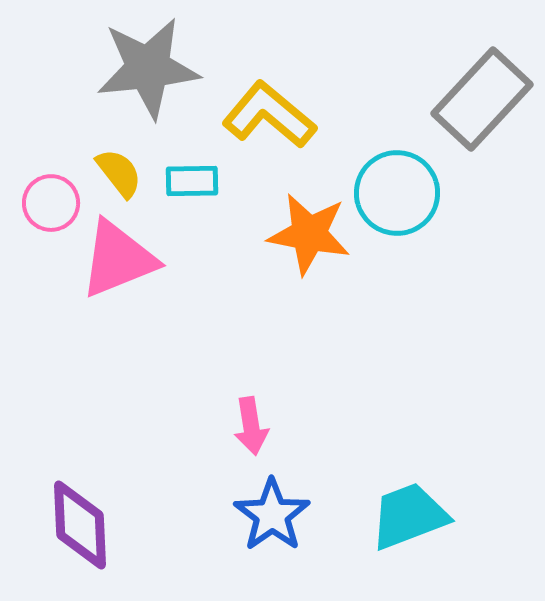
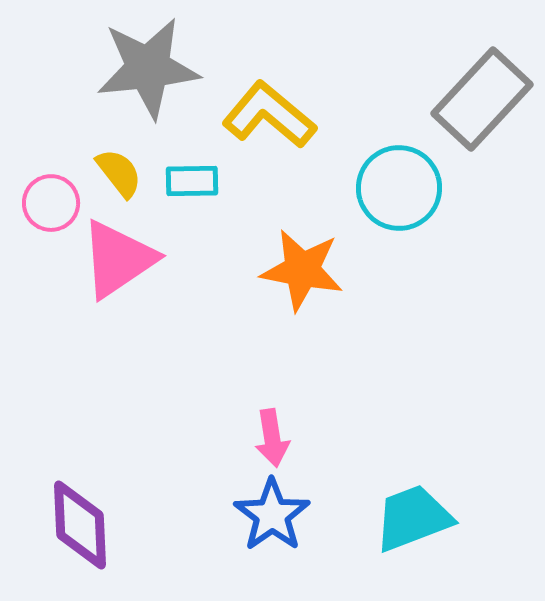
cyan circle: moved 2 px right, 5 px up
orange star: moved 7 px left, 36 px down
pink triangle: rotated 12 degrees counterclockwise
pink arrow: moved 21 px right, 12 px down
cyan trapezoid: moved 4 px right, 2 px down
